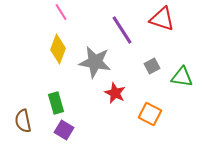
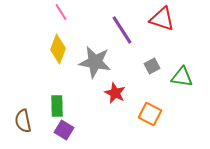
green rectangle: moved 1 px right, 3 px down; rotated 15 degrees clockwise
